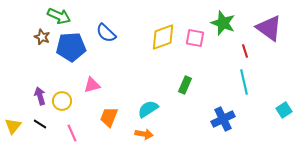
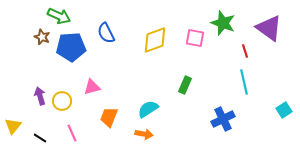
blue semicircle: rotated 20 degrees clockwise
yellow diamond: moved 8 px left, 3 px down
pink triangle: moved 2 px down
black line: moved 14 px down
